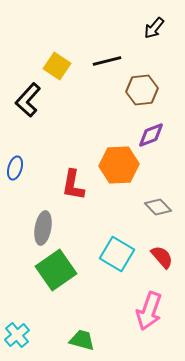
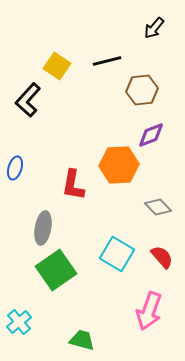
cyan cross: moved 2 px right, 13 px up
